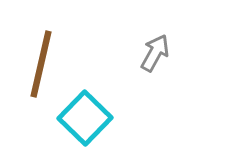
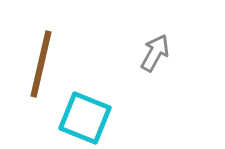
cyan square: rotated 22 degrees counterclockwise
